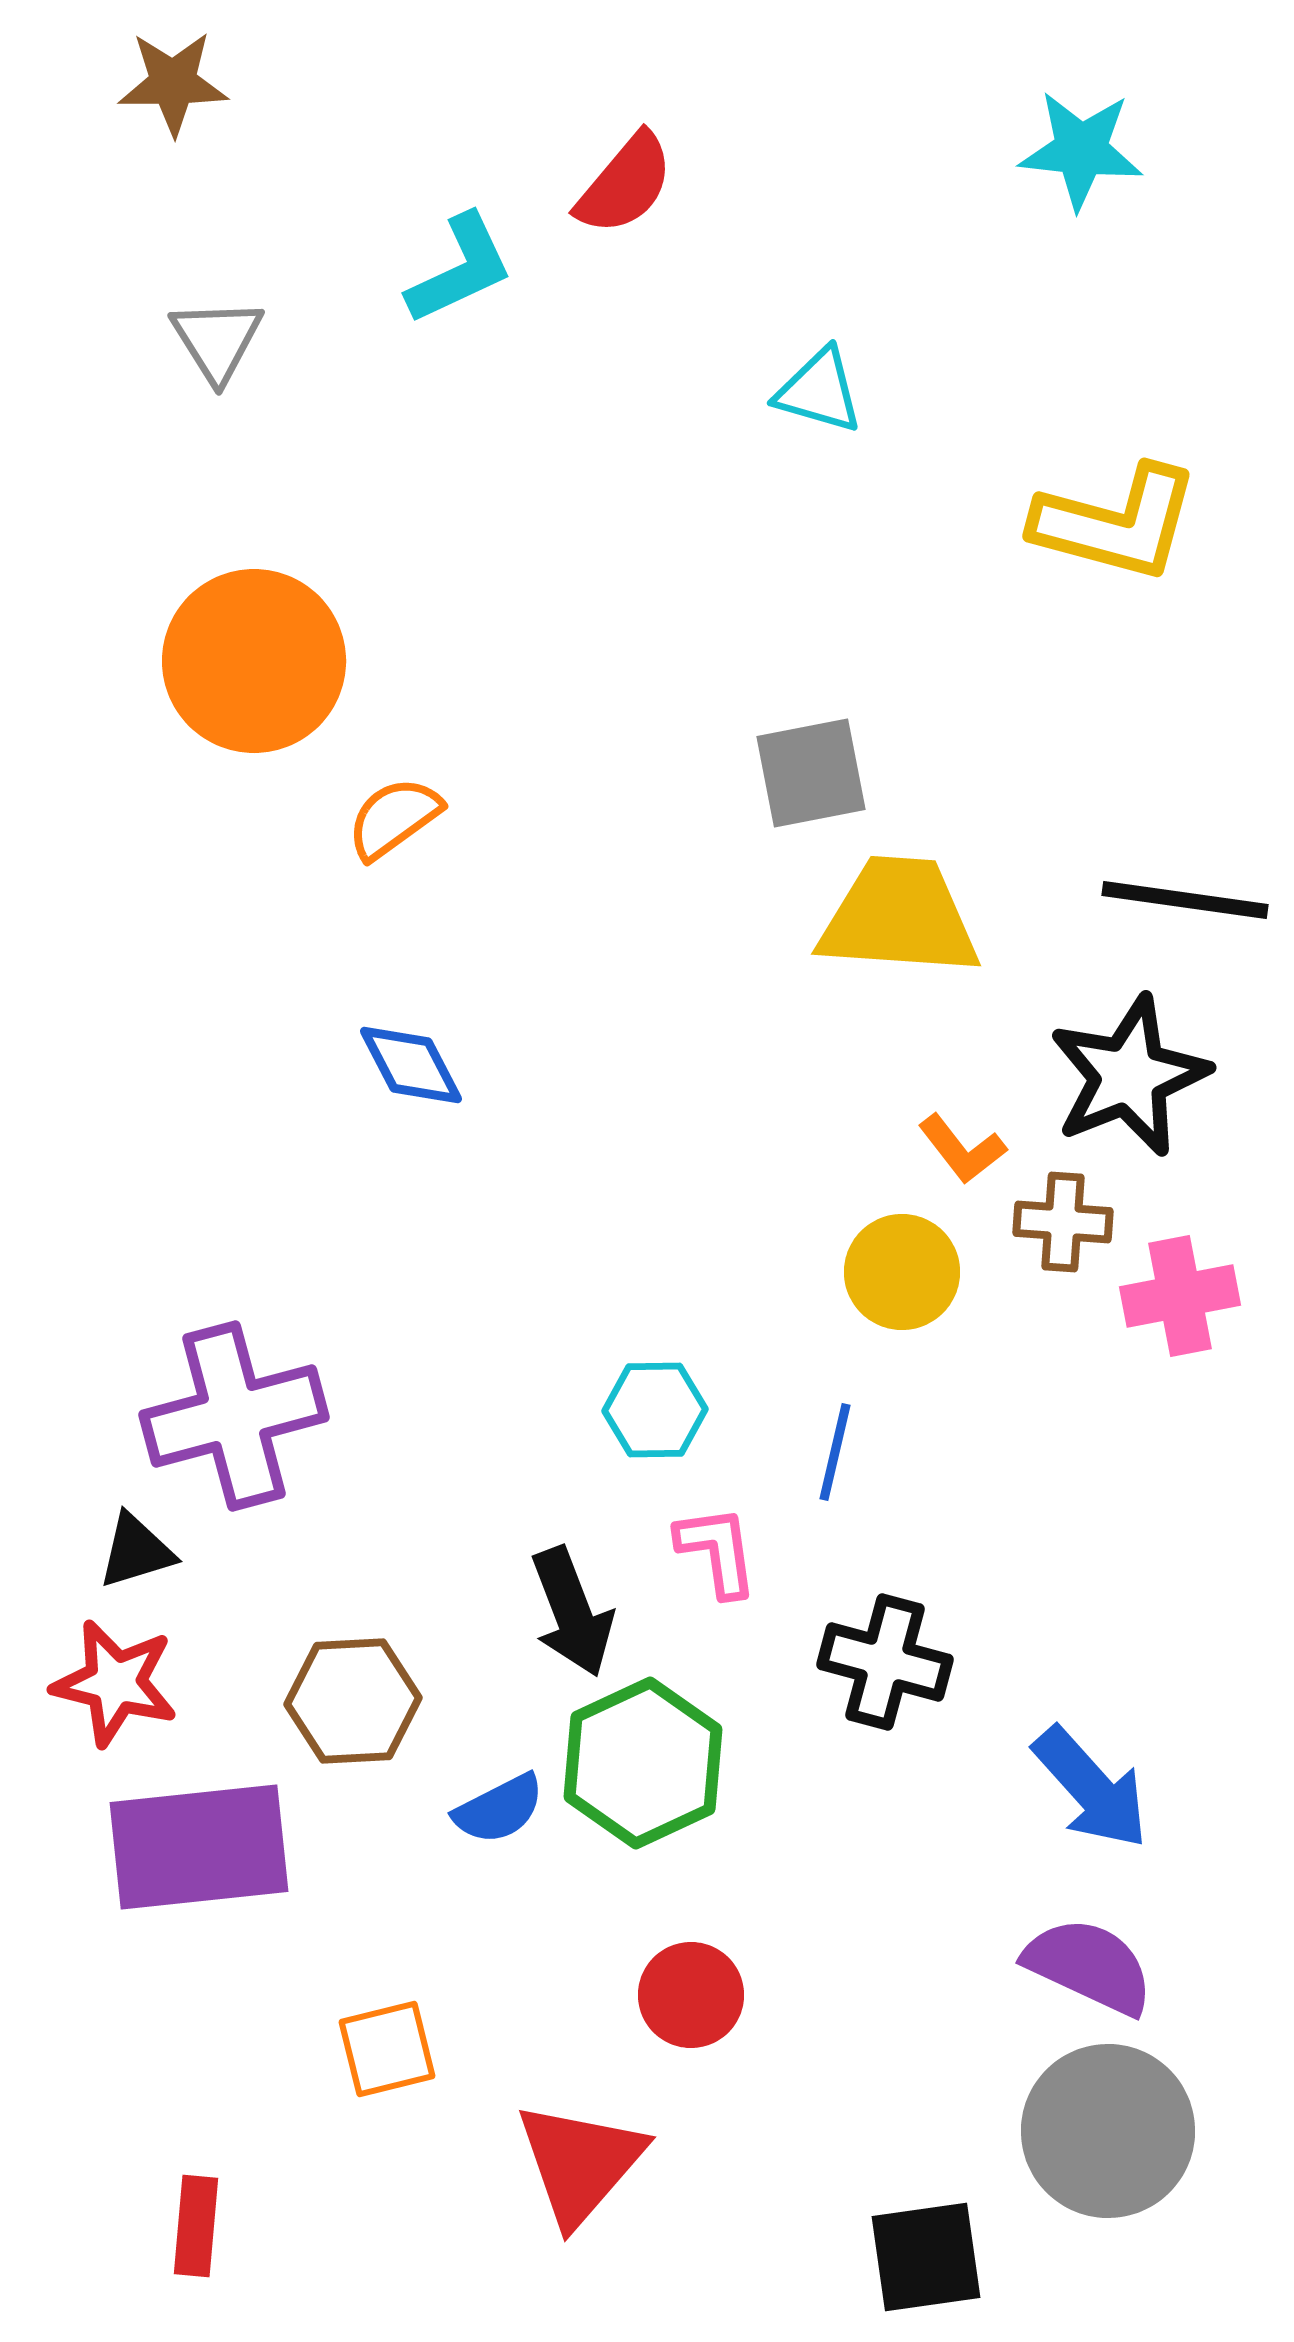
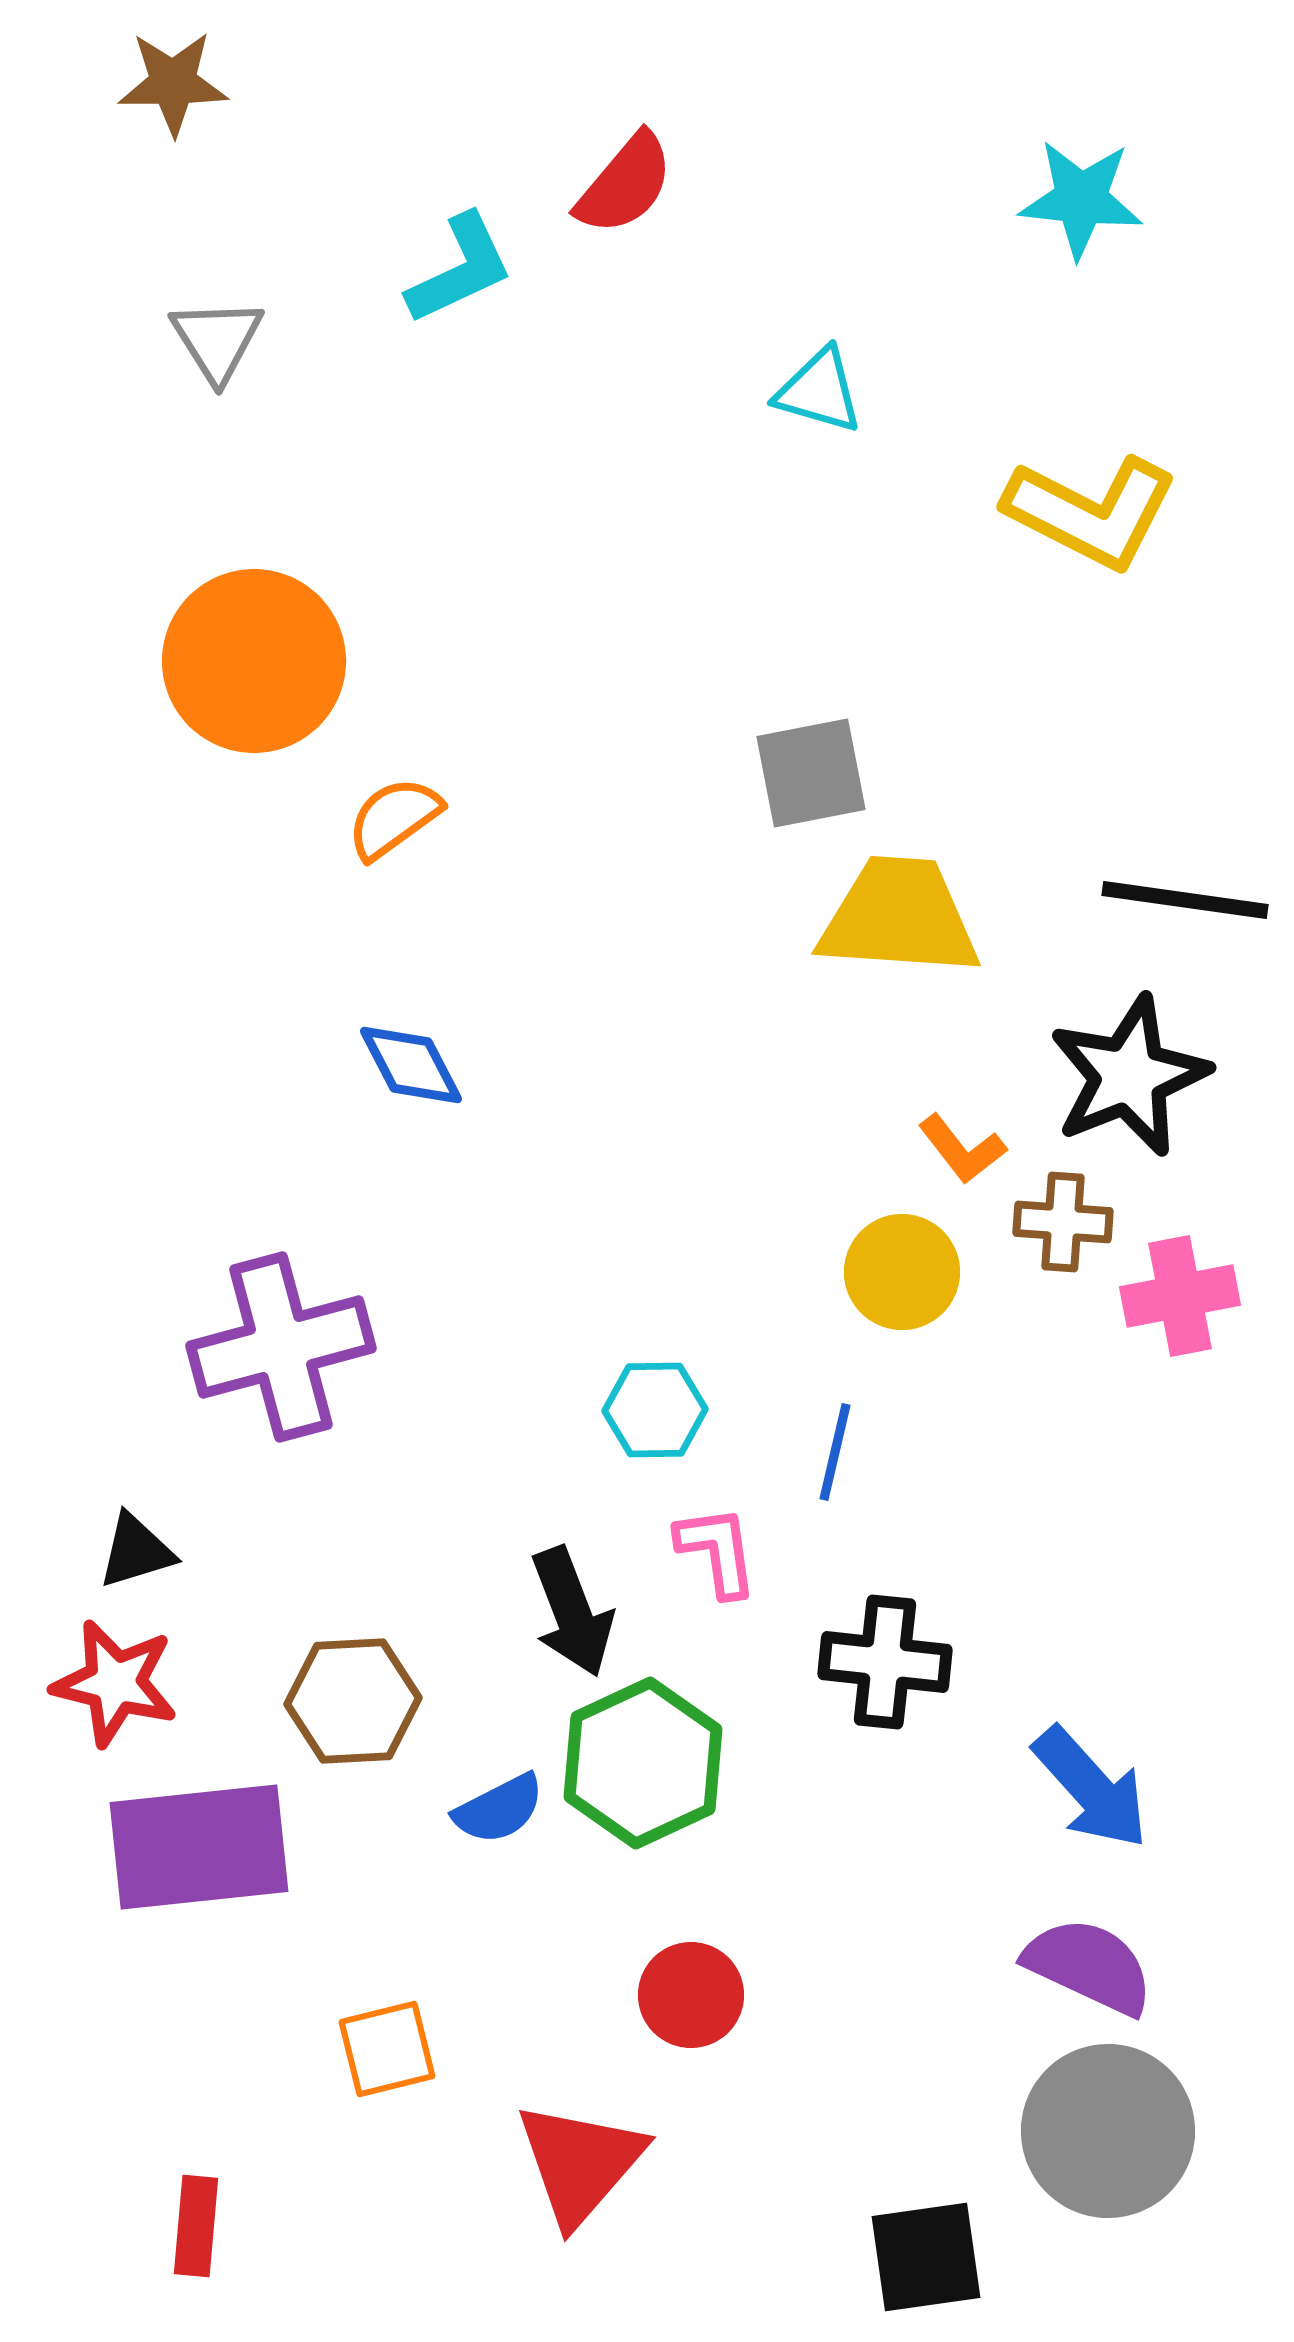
cyan star: moved 49 px down
yellow L-shape: moved 25 px left, 11 px up; rotated 12 degrees clockwise
purple cross: moved 47 px right, 69 px up
black cross: rotated 9 degrees counterclockwise
